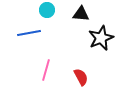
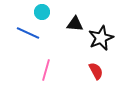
cyan circle: moved 5 px left, 2 px down
black triangle: moved 6 px left, 10 px down
blue line: moved 1 px left; rotated 35 degrees clockwise
red semicircle: moved 15 px right, 6 px up
